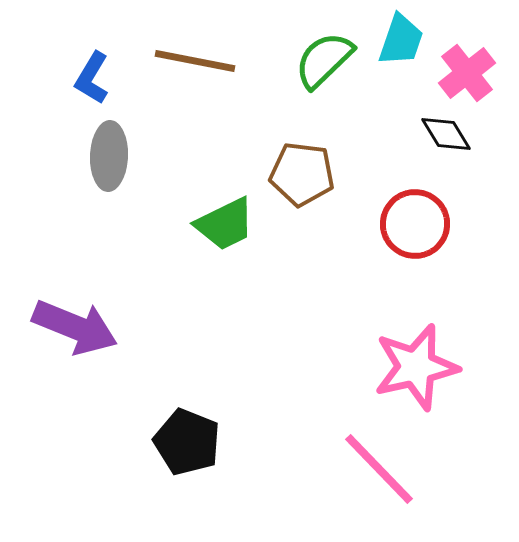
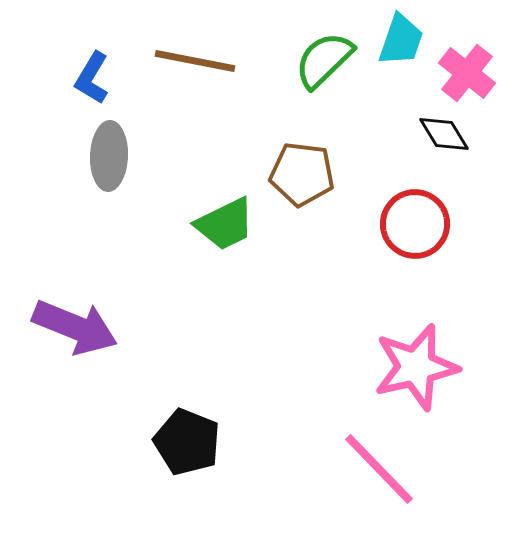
pink cross: rotated 14 degrees counterclockwise
black diamond: moved 2 px left
